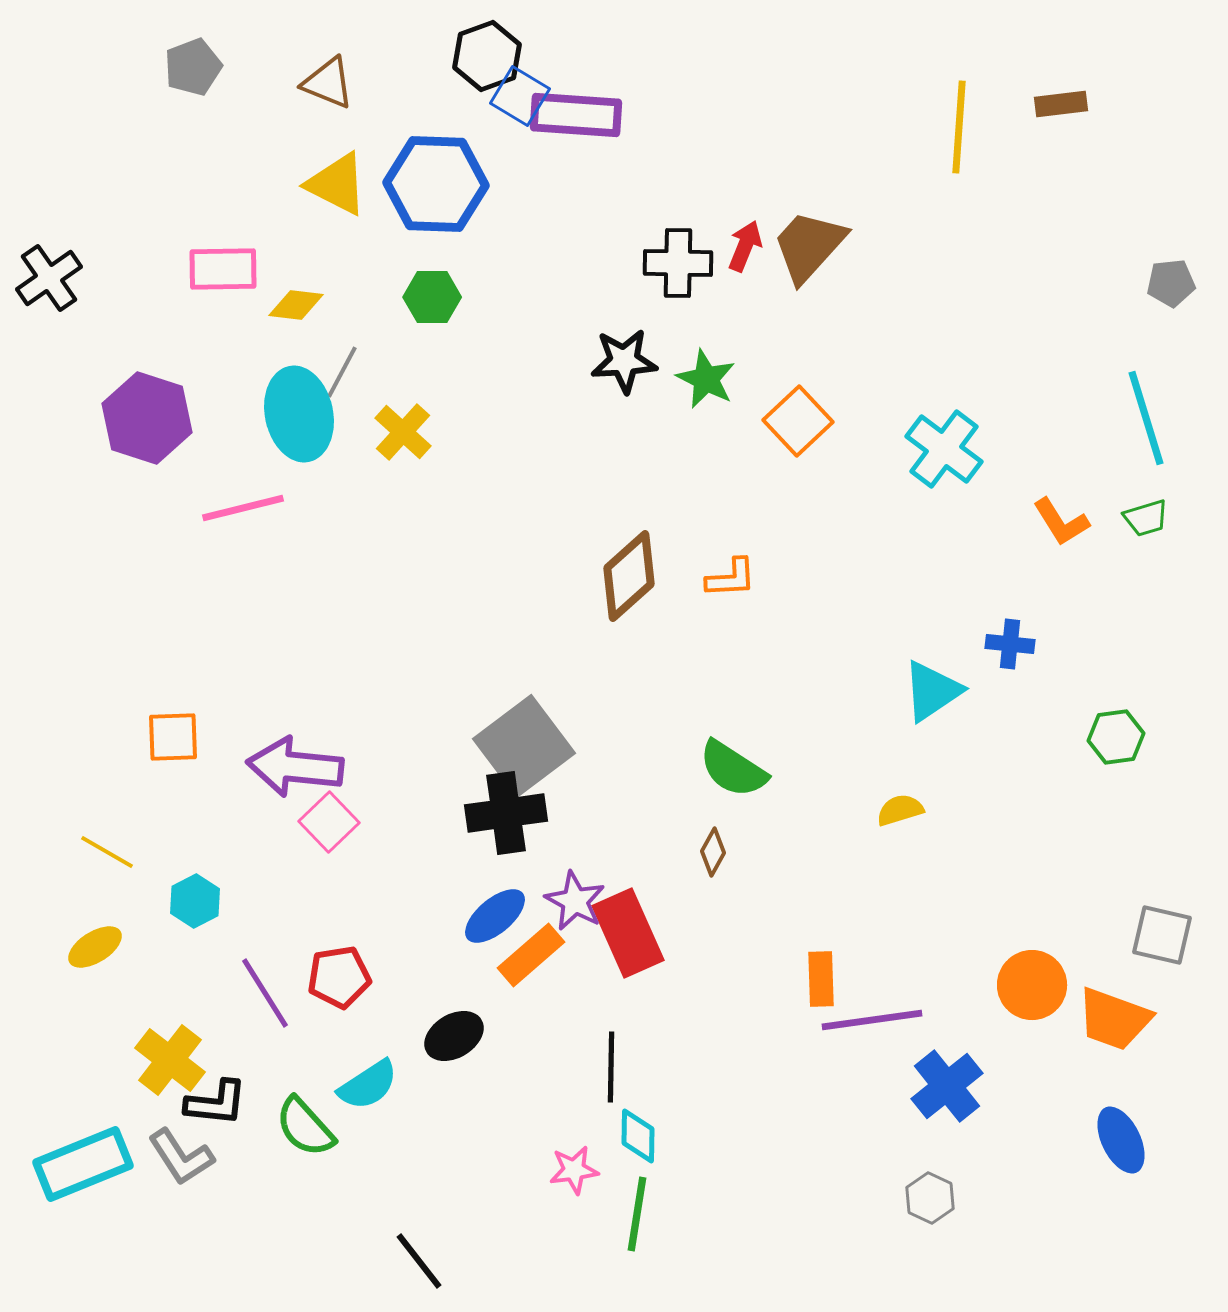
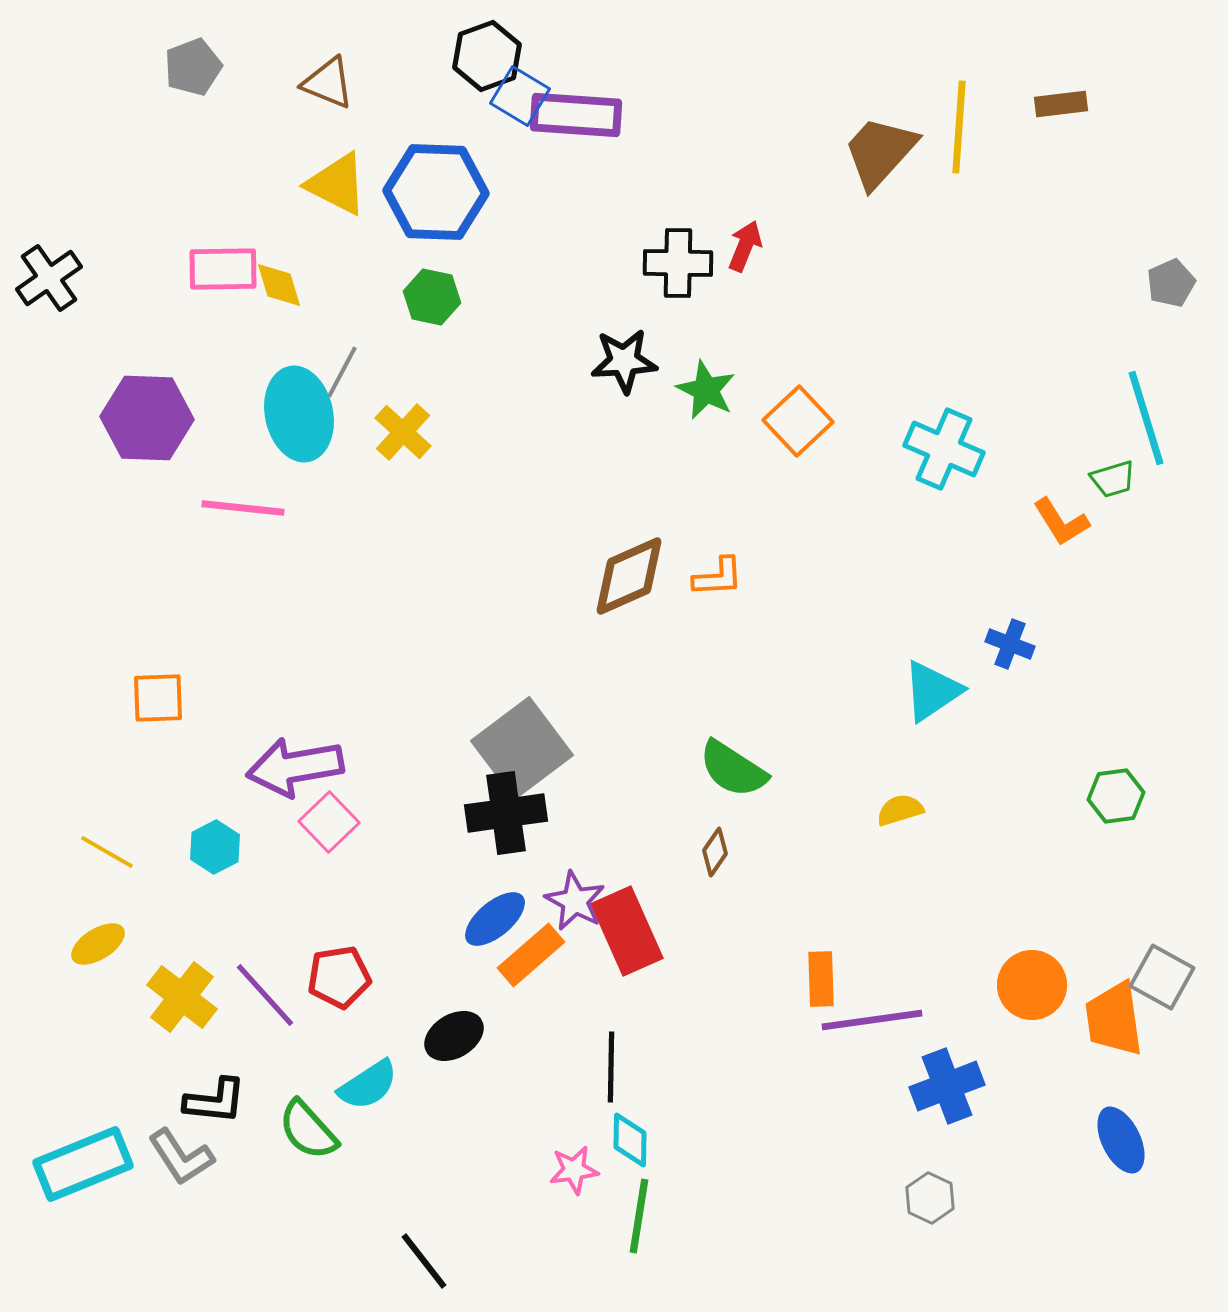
blue hexagon at (436, 184): moved 8 px down
brown trapezoid at (809, 246): moved 71 px right, 94 px up
gray pentagon at (1171, 283): rotated 18 degrees counterclockwise
green hexagon at (432, 297): rotated 12 degrees clockwise
yellow diamond at (296, 305): moved 17 px left, 20 px up; rotated 66 degrees clockwise
green star at (706, 379): moved 11 px down
purple hexagon at (147, 418): rotated 16 degrees counterclockwise
cyan cross at (944, 449): rotated 14 degrees counterclockwise
pink line at (243, 508): rotated 20 degrees clockwise
green trapezoid at (1146, 518): moved 33 px left, 39 px up
brown diamond at (629, 576): rotated 18 degrees clockwise
orange L-shape at (731, 578): moved 13 px left, 1 px up
blue cross at (1010, 644): rotated 15 degrees clockwise
orange square at (173, 737): moved 15 px left, 39 px up
green hexagon at (1116, 737): moved 59 px down
gray square at (524, 746): moved 2 px left, 2 px down
purple arrow at (295, 767): rotated 16 degrees counterclockwise
brown diamond at (713, 852): moved 2 px right; rotated 6 degrees clockwise
cyan hexagon at (195, 901): moved 20 px right, 54 px up
blue ellipse at (495, 916): moved 3 px down
red rectangle at (628, 933): moved 1 px left, 2 px up
gray square at (1162, 935): moved 42 px down; rotated 16 degrees clockwise
yellow ellipse at (95, 947): moved 3 px right, 3 px up
purple line at (265, 993): moved 2 px down; rotated 10 degrees counterclockwise
orange trapezoid at (1114, 1019): rotated 62 degrees clockwise
yellow cross at (170, 1060): moved 12 px right, 63 px up
blue cross at (947, 1086): rotated 18 degrees clockwise
black L-shape at (216, 1103): moved 1 px left, 2 px up
green semicircle at (305, 1127): moved 3 px right, 3 px down
cyan diamond at (638, 1136): moved 8 px left, 4 px down
green line at (637, 1214): moved 2 px right, 2 px down
black line at (419, 1261): moved 5 px right
